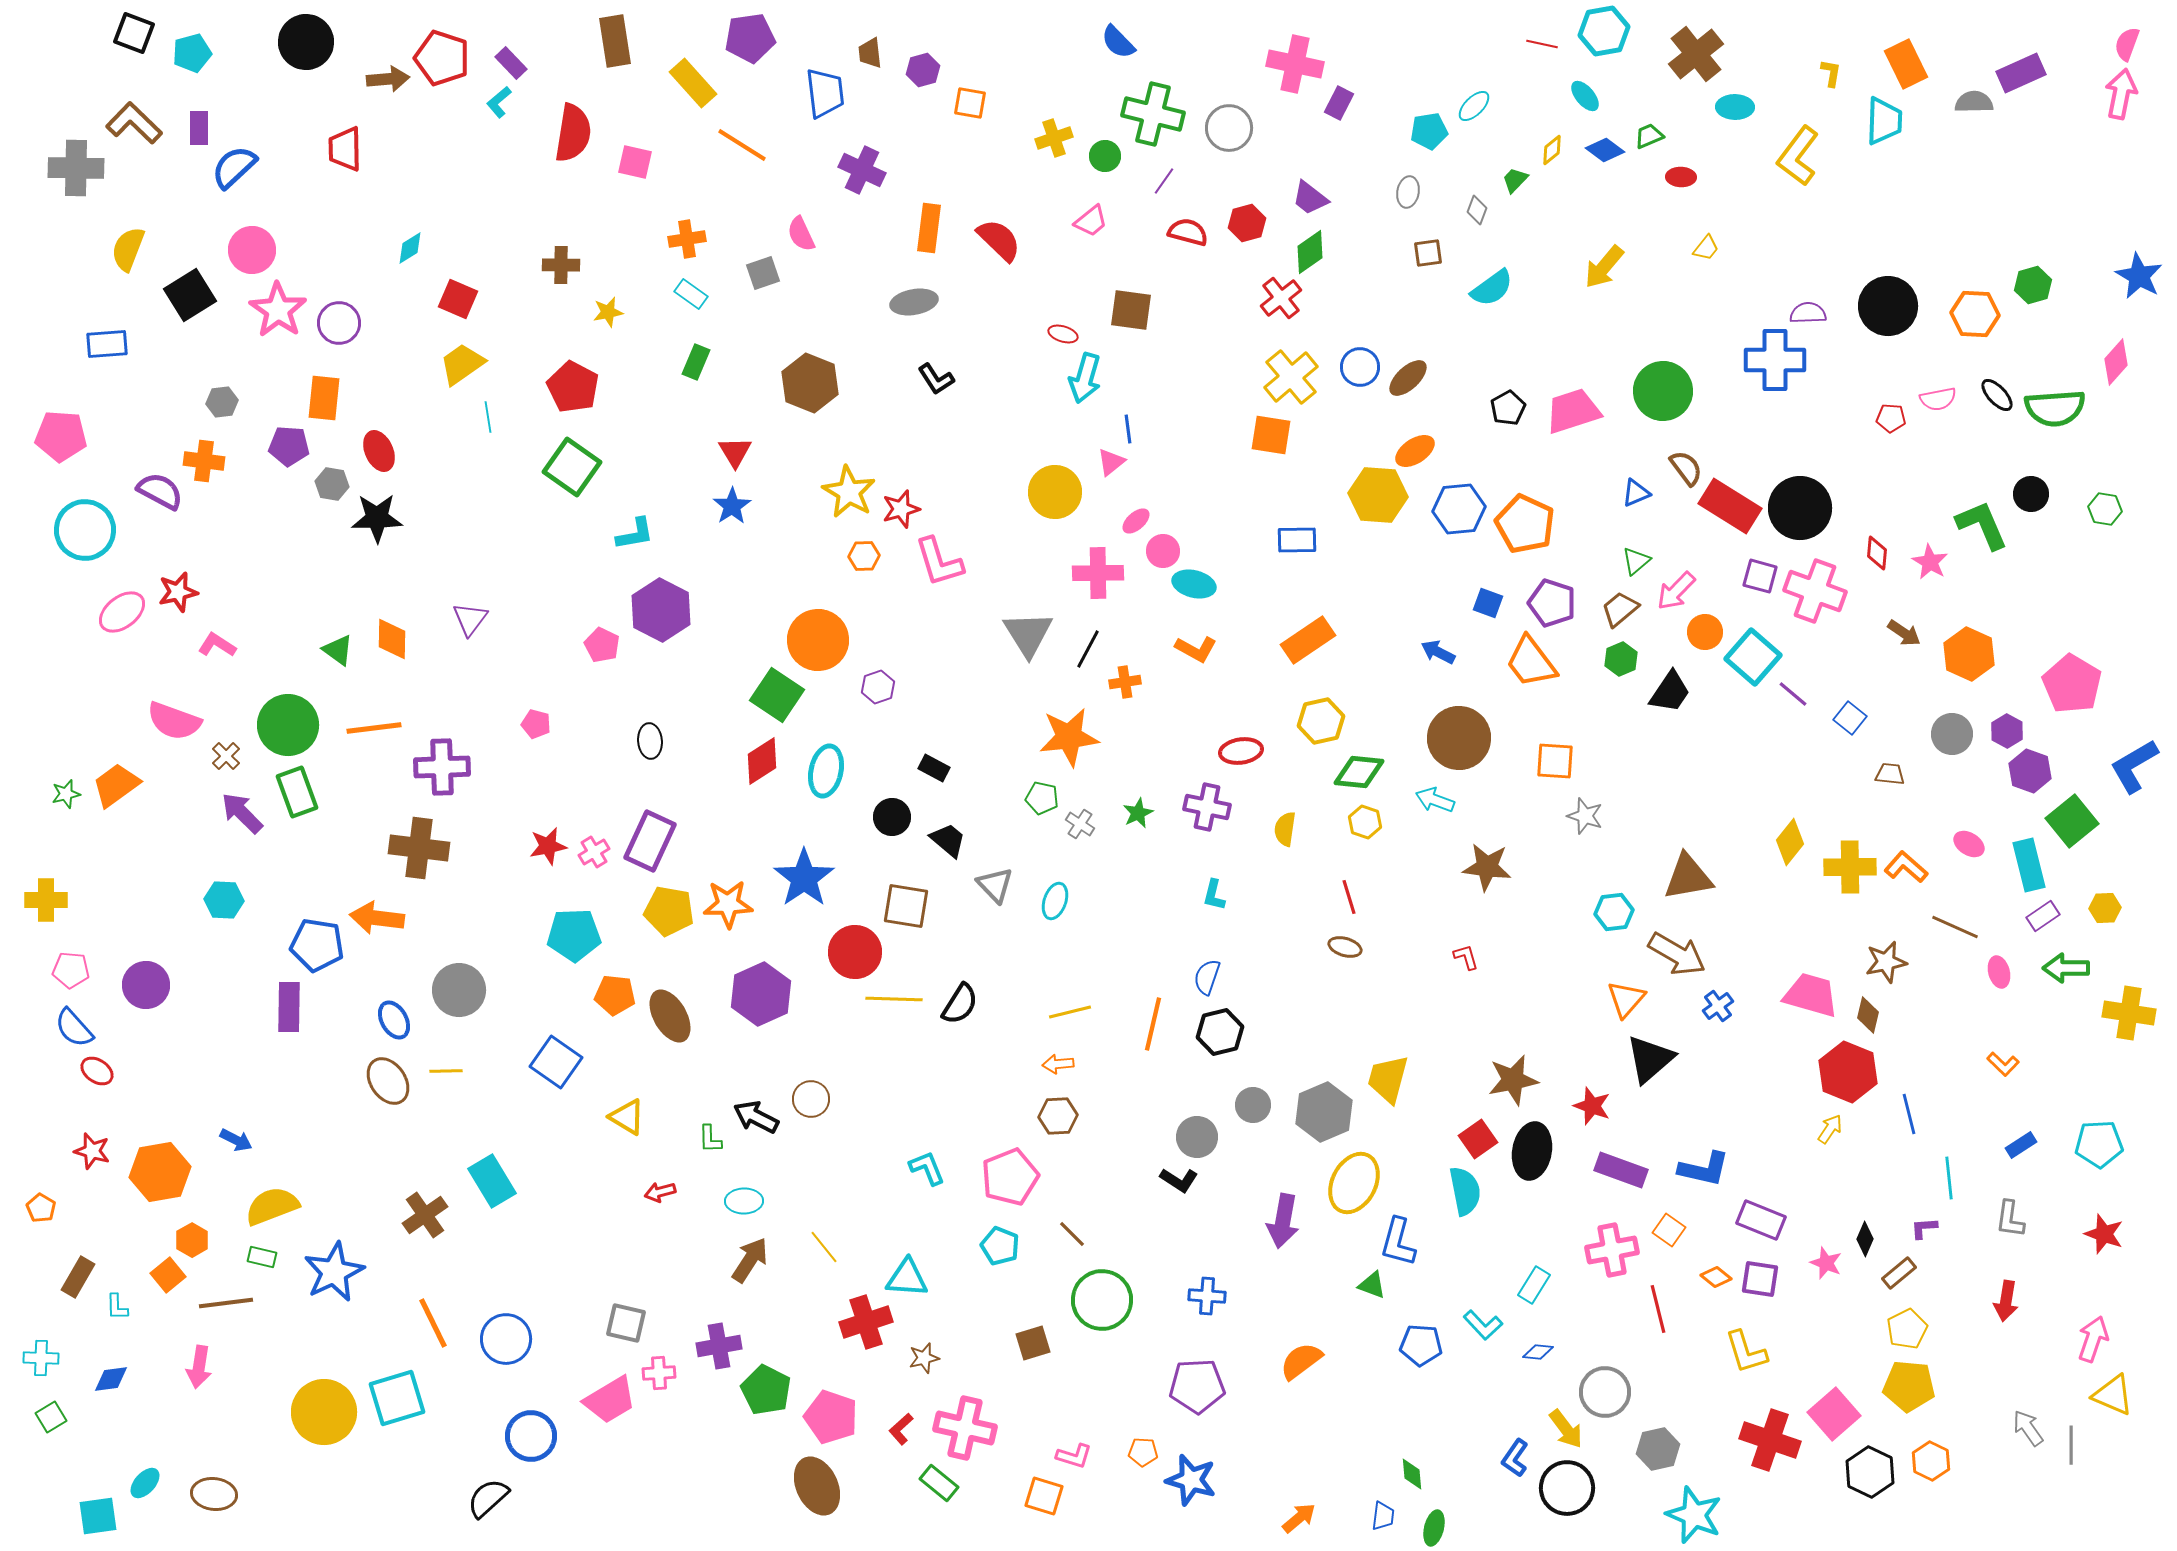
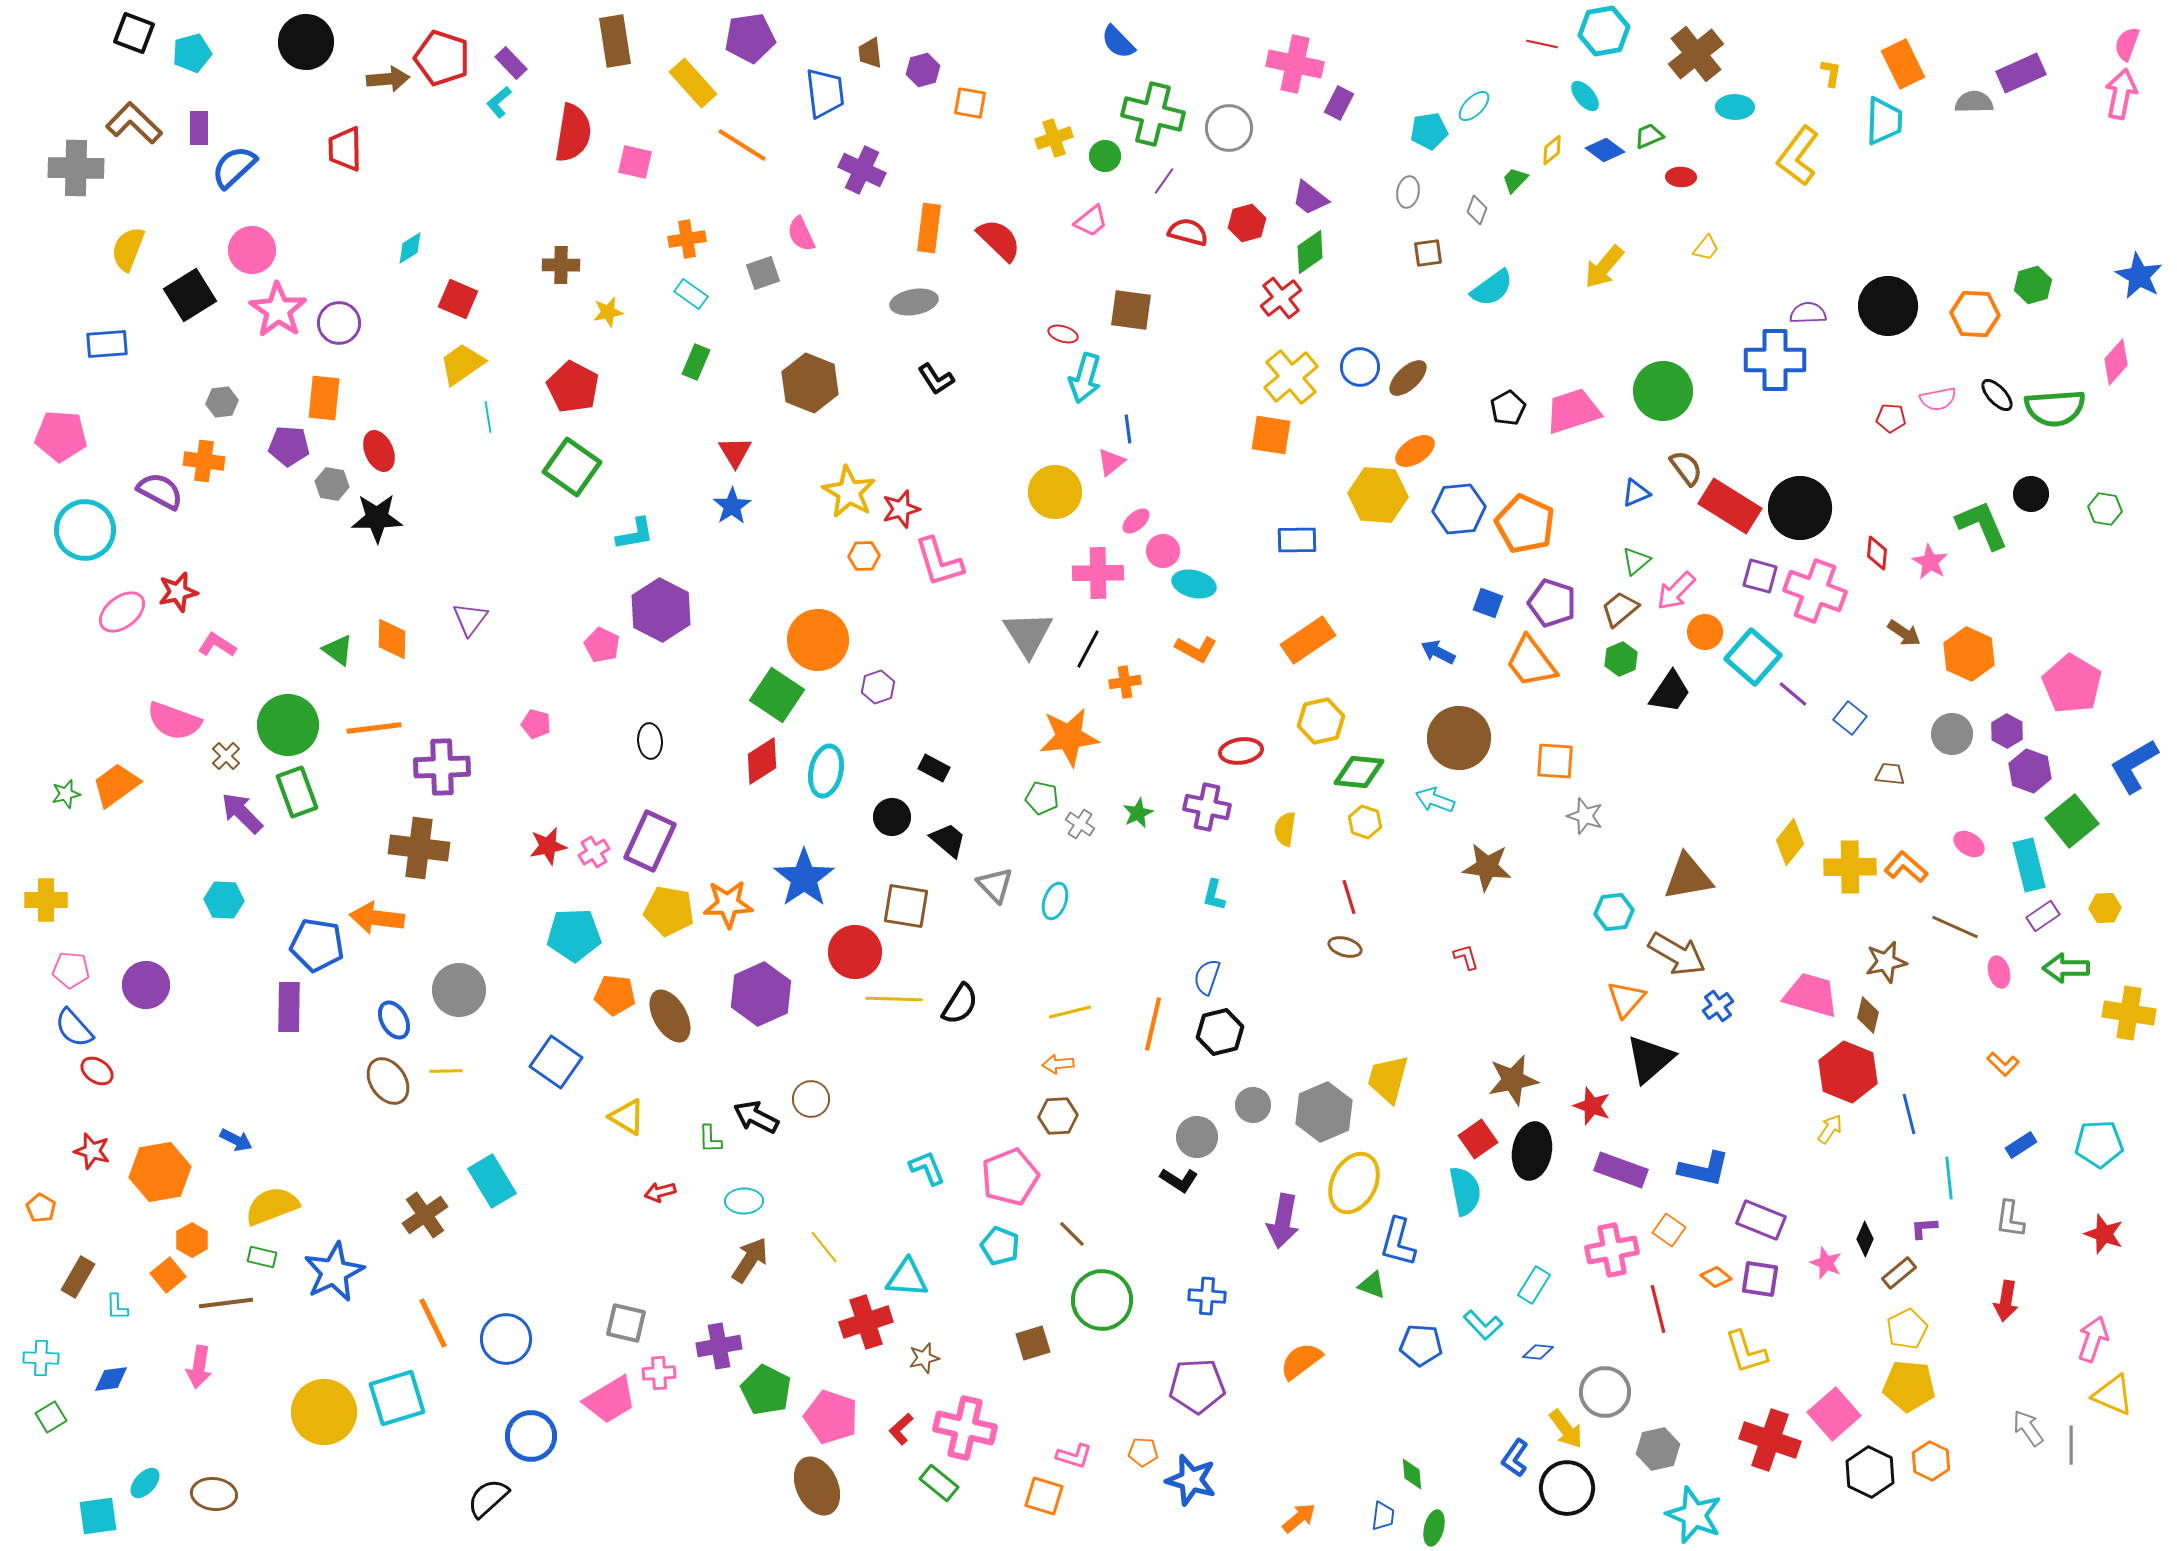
orange rectangle at (1906, 64): moved 3 px left
